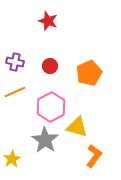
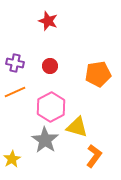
purple cross: moved 1 px down
orange pentagon: moved 9 px right, 1 px down; rotated 15 degrees clockwise
